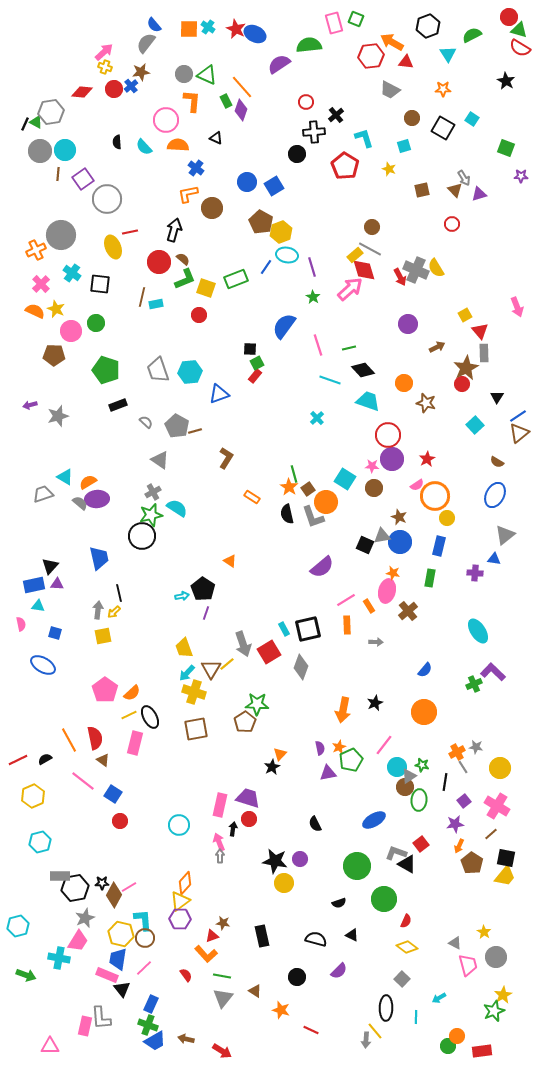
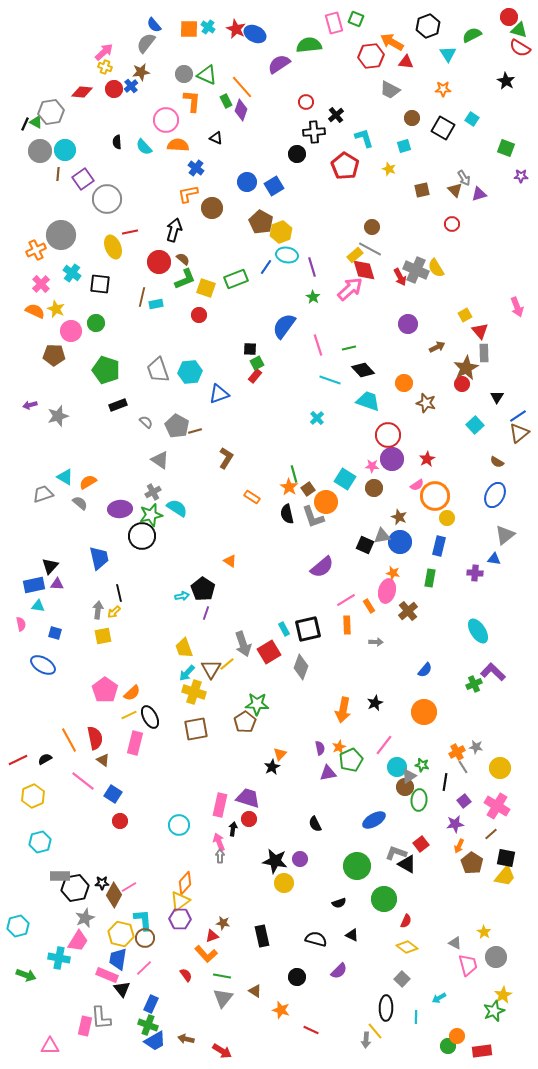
purple ellipse at (97, 499): moved 23 px right, 10 px down
